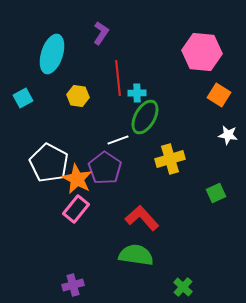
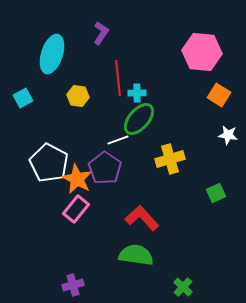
green ellipse: moved 6 px left, 2 px down; rotated 12 degrees clockwise
